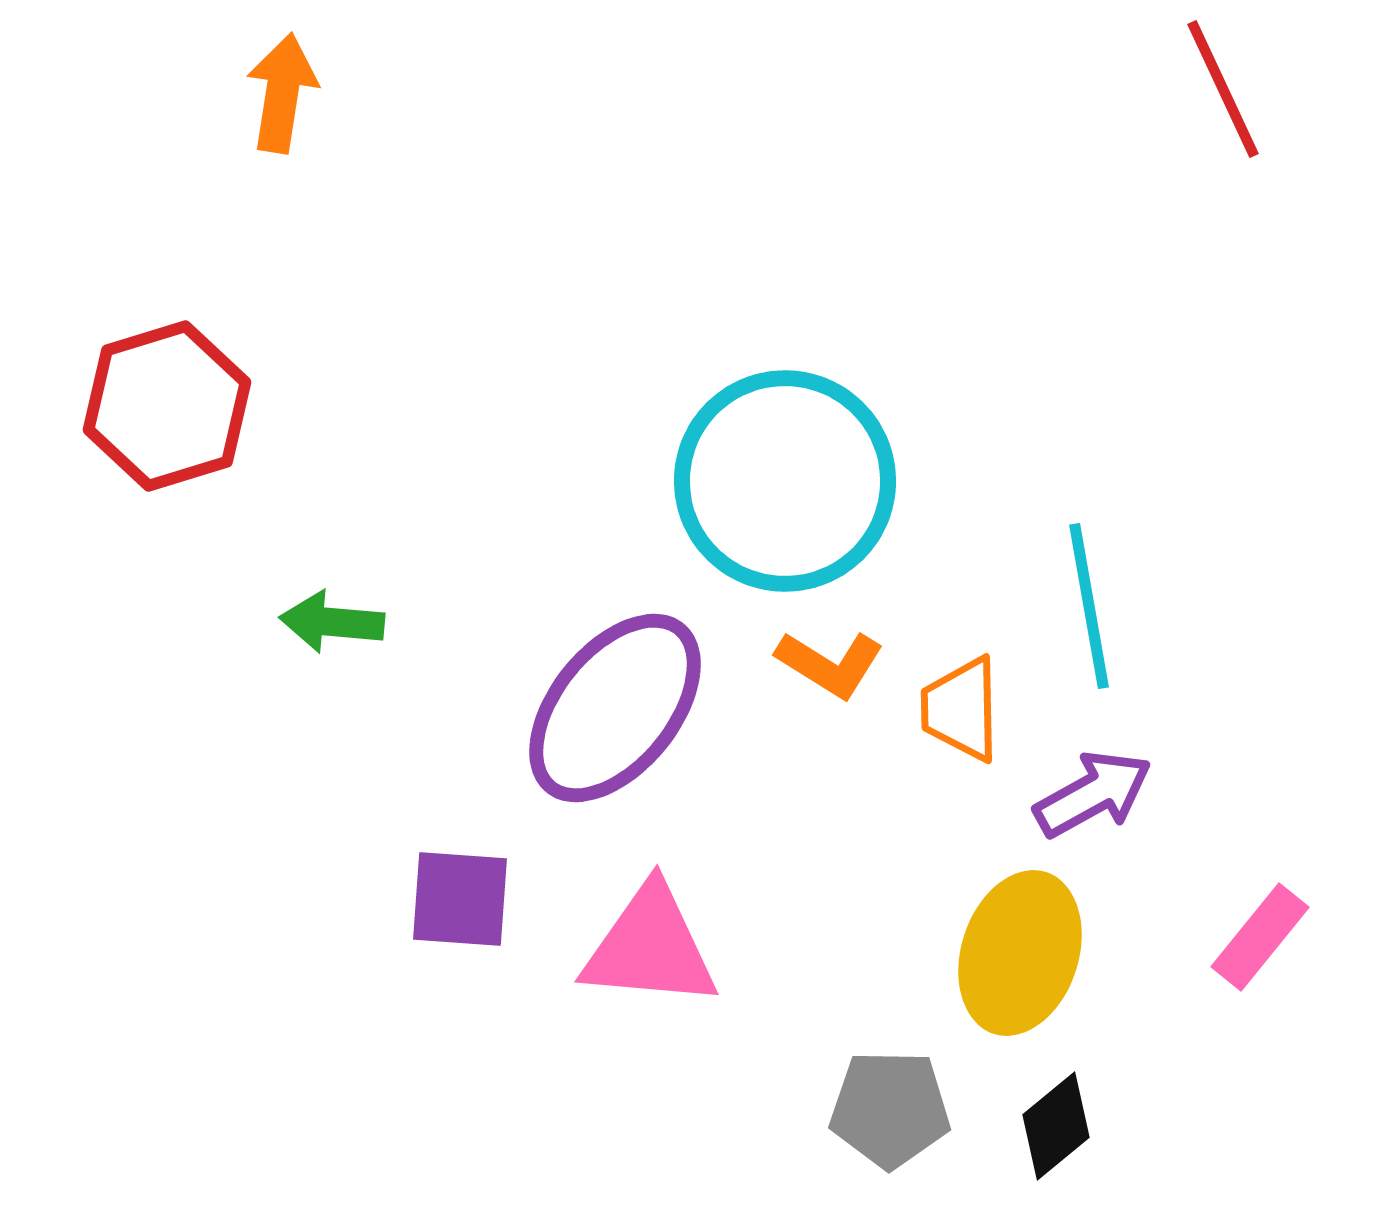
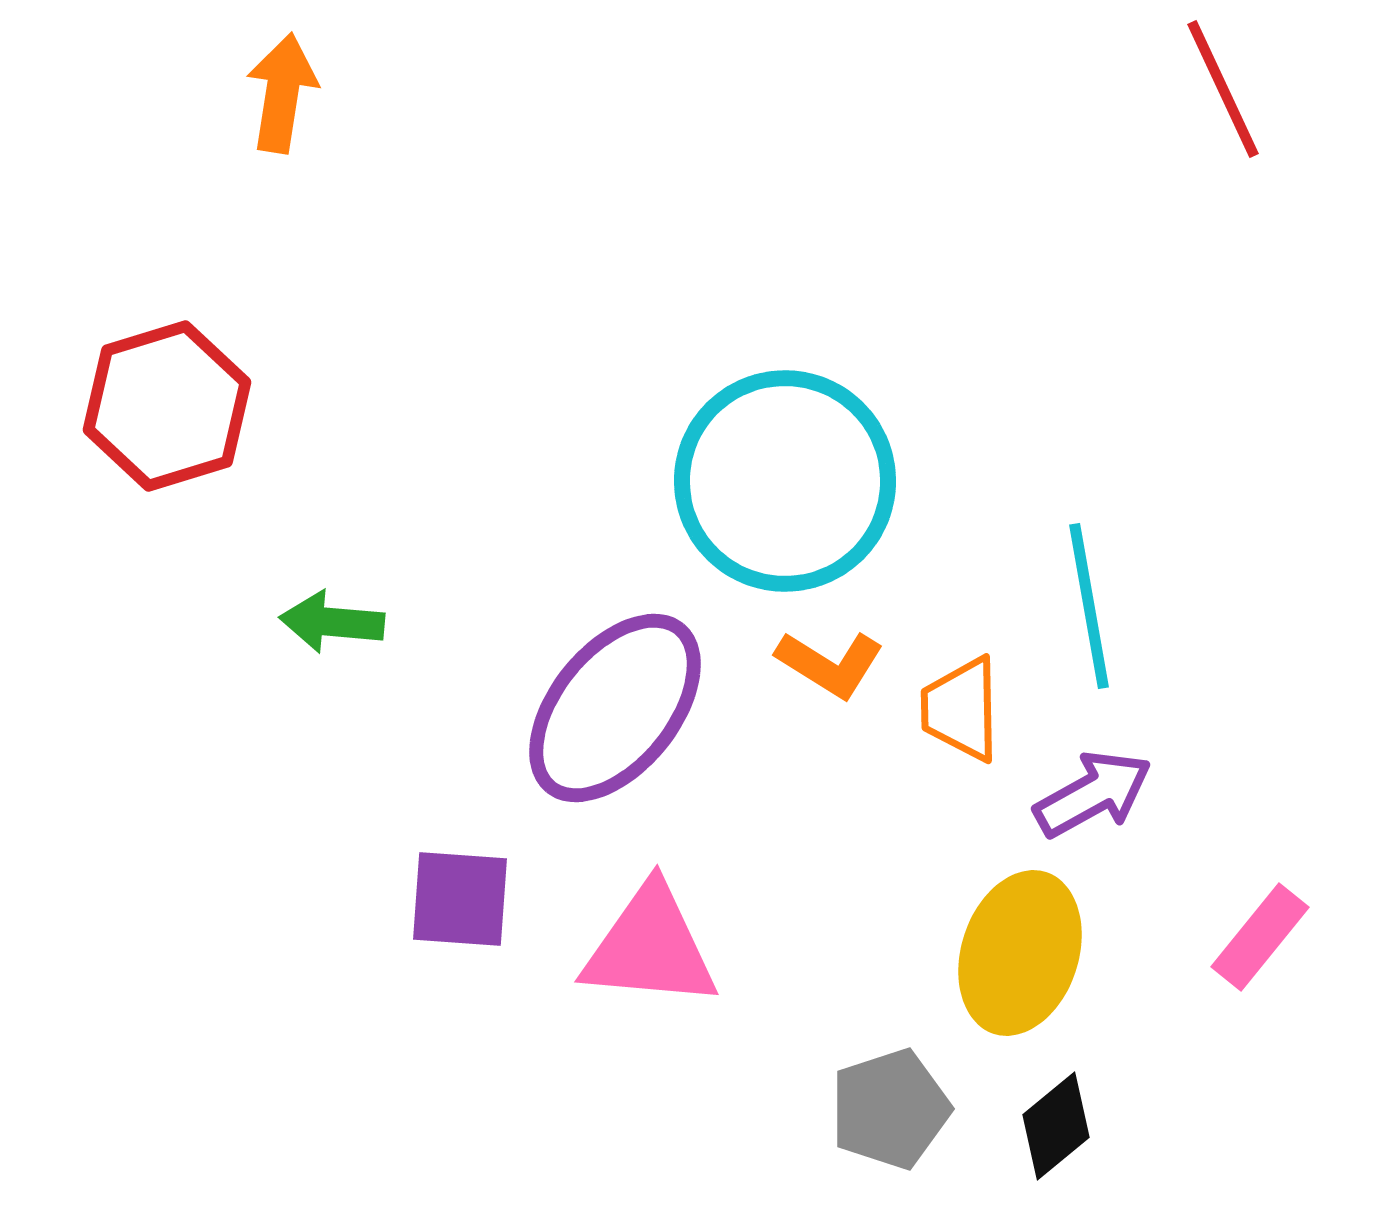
gray pentagon: rotated 19 degrees counterclockwise
